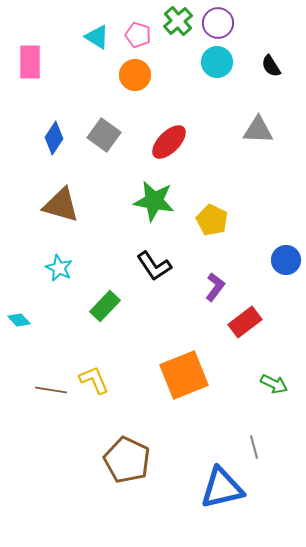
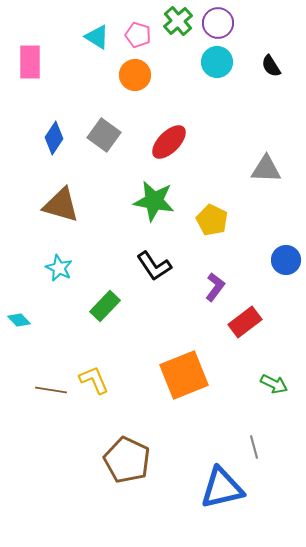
gray triangle: moved 8 px right, 39 px down
